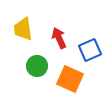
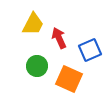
yellow trapezoid: moved 10 px right, 5 px up; rotated 145 degrees counterclockwise
orange square: moved 1 px left
